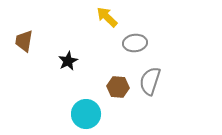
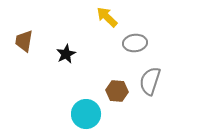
black star: moved 2 px left, 7 px up
brown hexagon: moved 1 px left, 4 px down
